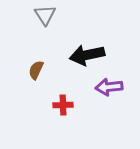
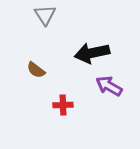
black arrow: moved 5 px right, 2 px up
brown semicircle: rotated 78 degrees counterclockwise
purple arrow: moved 1 px up; rotated 36 degrees clockwise
